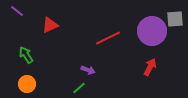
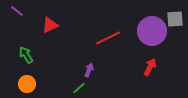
purple arrow: moved 1 px right; rotated 88 degrees counterclockwise
